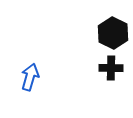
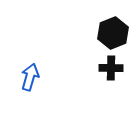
black hexagon: rotated 12 degrees clockwise
